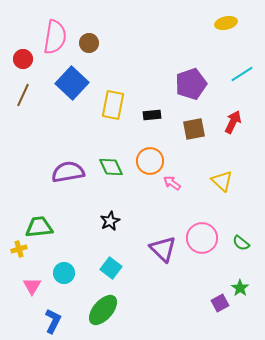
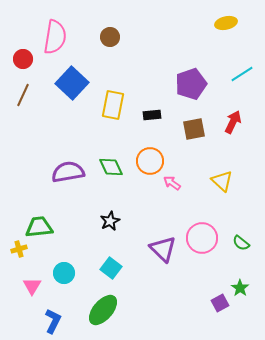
brown circle: moved 21 px right, 6 px up
